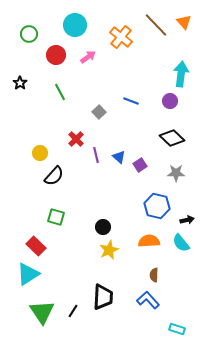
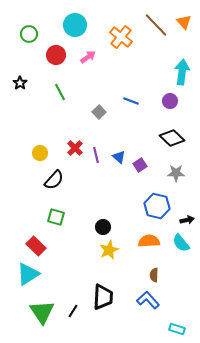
cyan arrow: moved 1 px right, 2 px up
red cross: moved 1 px left, 9 px down
black semicircle: moved 4 px down
